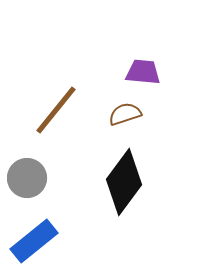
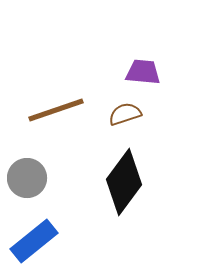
brown line: rotated 32 degrees clockwise
